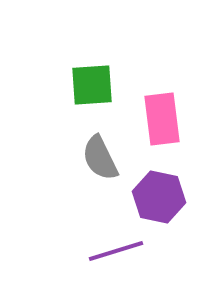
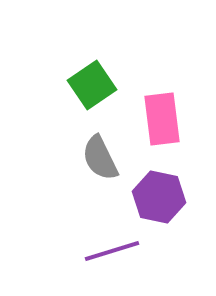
green square: rotated 30 degrees counterclockwise
purple line: moved 4 px left
